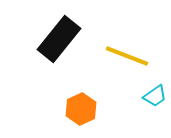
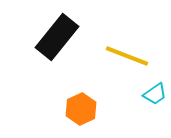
black rectangle: moved 2 px left, 2 px up
cyan trapezoid: moved 2 px up
